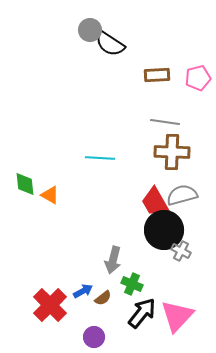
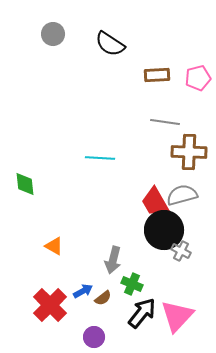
gray circle: moved 37 px left, 4 px down
brown cross: moved 17 px right
orange triangle: moved 4 px right, 51 px down
